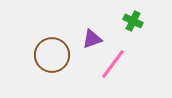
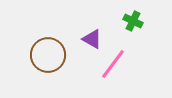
purple triangle: rotated 50 degrees clockwise
brown circle: moved 4 px left
